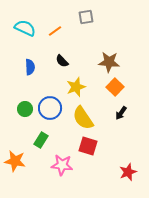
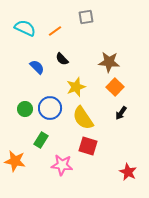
black semicircle: moved 2 px up
blue semicircle: moved 7 px right; rotated 42 degrees counterclockwise
red star: rotated 24 degrees counterclockwise
